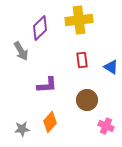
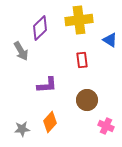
blue triangle: moved 1 px left, 27 px up
